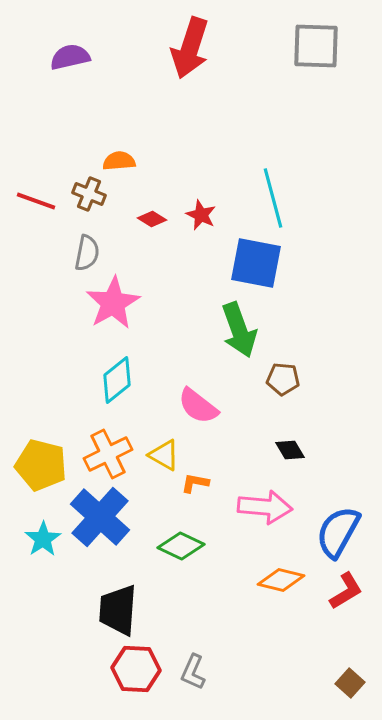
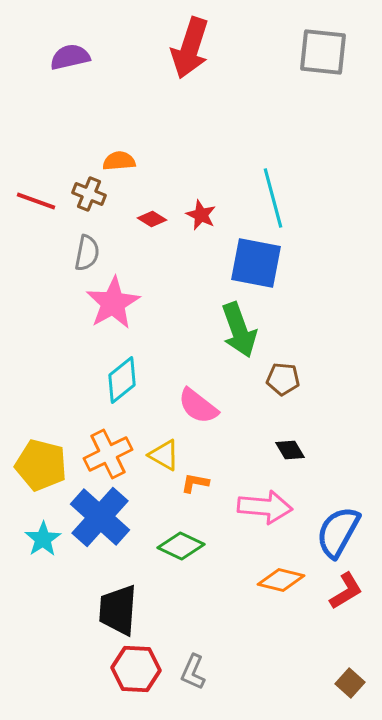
gray square: moved 7 px right, 6 px down; rotated 4 degrees clockwise
cyan diamond: moved 5 px right
